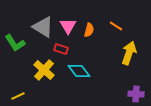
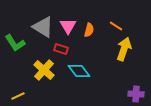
yellow arrow: moved 5 px left, 4 px up
